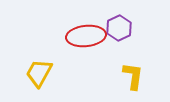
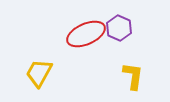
purple hexagon: rotated 10 degrees counterclockwise
red ellipse: moved 2 px up; rotated 18 degrees counterclockwise
